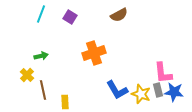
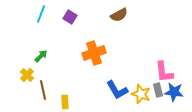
green arrow: rotated 32 degrees counterclockwise
pink L-shape: moved 1 px right, 1 px up
